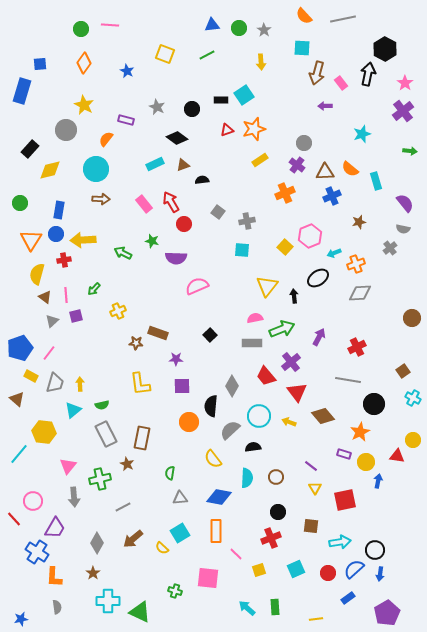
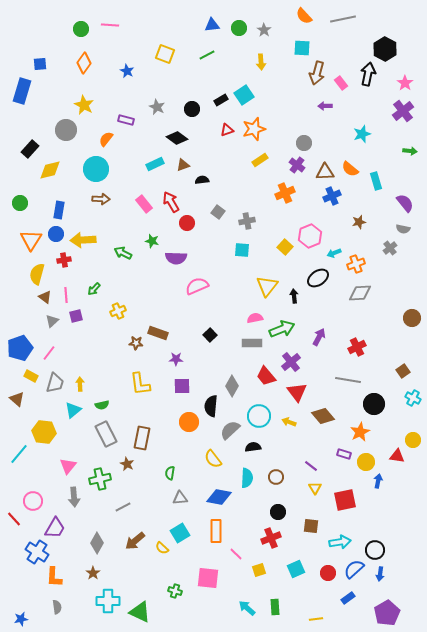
black rectangle at (221, 100): rotated 32 degrees counterclockwise
red circle at (184, 224): moved 3 px right, 1 px up
brown arrow at (133, 539): moved 2 px right, 2 px down
